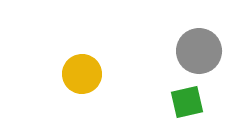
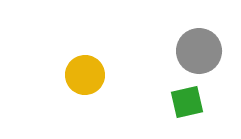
yellow circle: moved 3 px right, 1 px down
